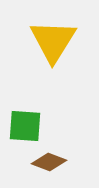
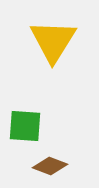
brown diamond: moved 1 px right, 4 px down
